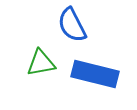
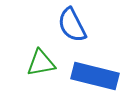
blue rectangle: moved 2 px down
